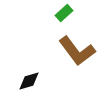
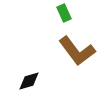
green rectangle: rotated 72 degrees counterclockwise
